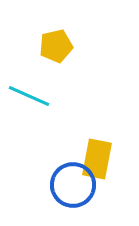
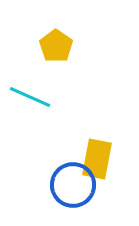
yellow pentagon: rotated 24 degrees counterclockwise
cyan line: moved 1 px right, 1 px down
